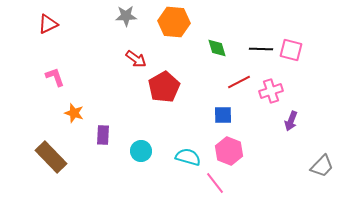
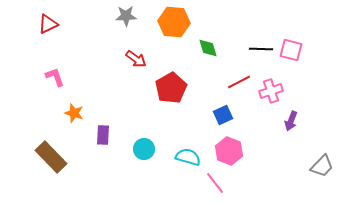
green diamond: moved 9 px left
red pentagon: moved 7 px right, 1 px down
blue square: rotated 24 degrees counterclockwise
cyan circle: moved 3 px right, 2 px up
